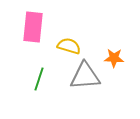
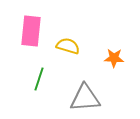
pink rectangle: moved 2 px left, 4 px down
yellow semicircle: moved 1 px left
gray triangle: moved 22 px down
